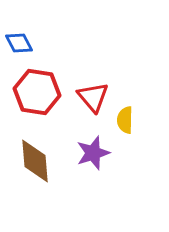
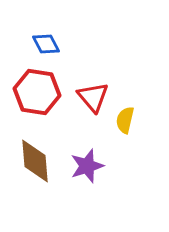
blue diamond: moved 27 px right, 1 px down
yellow semicircle: rotated 12 degrees clockwise
purple star: moved 6 px left, 13 px down
